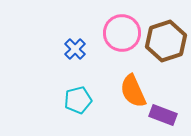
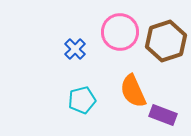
pink circle: moved 2 px left, 1 px up
cyan pentagon: moved 4 px right
